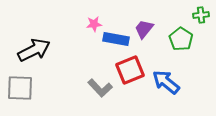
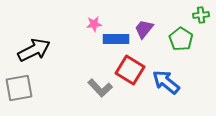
blue rectangle: rotated 10 degrees counterclockwise
red square: rotated 36 degrees counterclockwise
gray square: moved 1 px left; rotated 12 degrees counterclockwise
